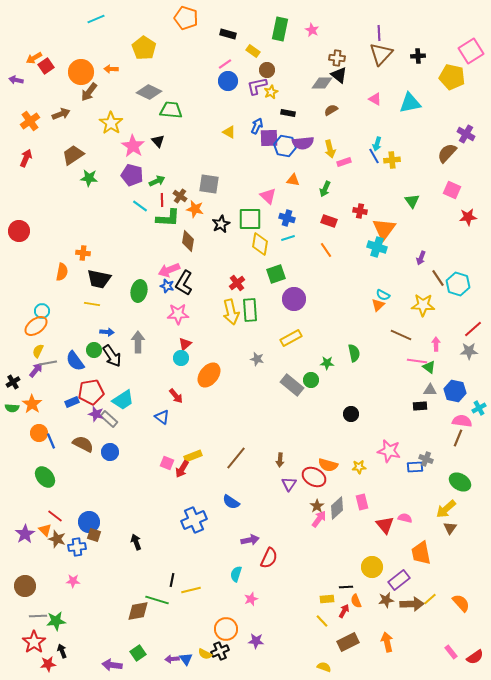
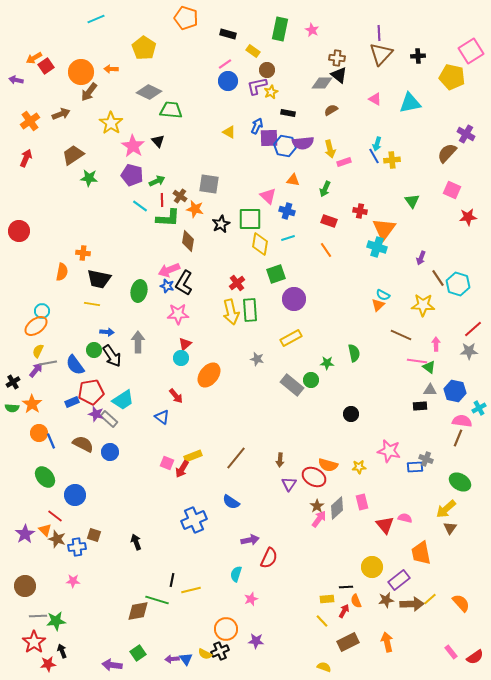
blue cross at (287, 218): moved 7 px up
blue semicircle at (75, 361): moved 4 px down
blue circle at (89, 522): moved 14 px left, 27 px up
